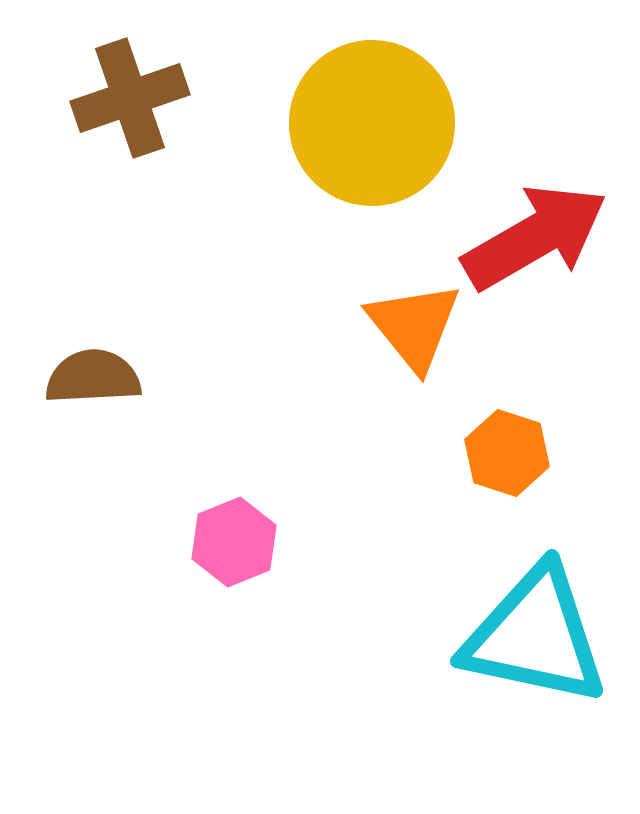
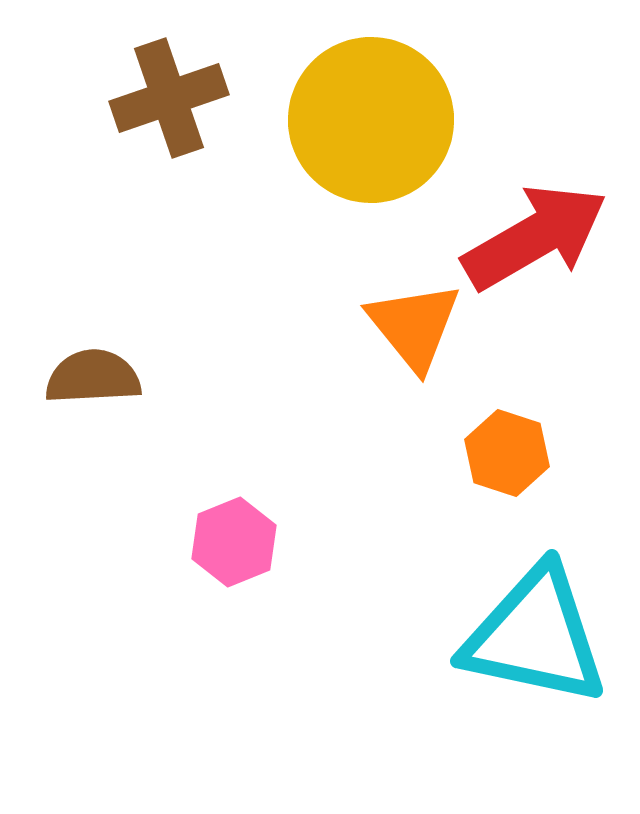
brown cross: moved 39 px right
yellow circle: moved 1 px left, 3 px up
